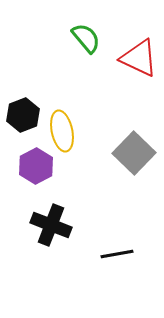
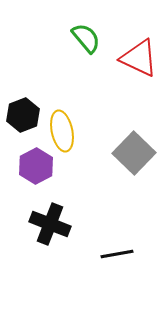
black cross: moved 1 px left, 1 px up
